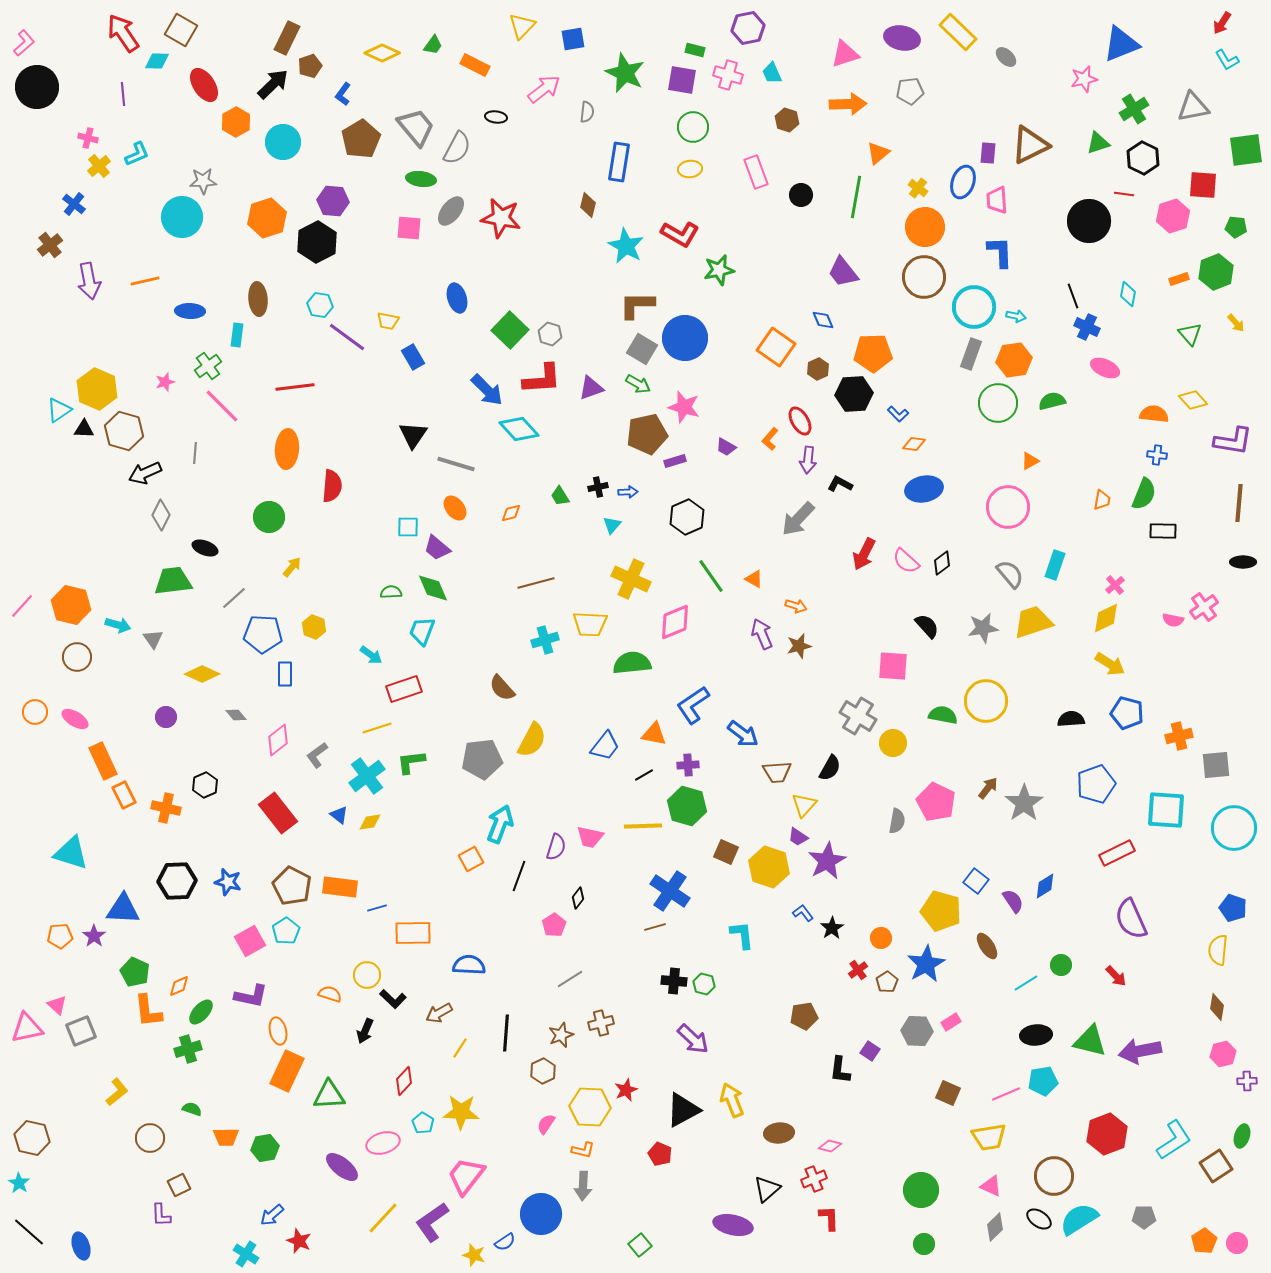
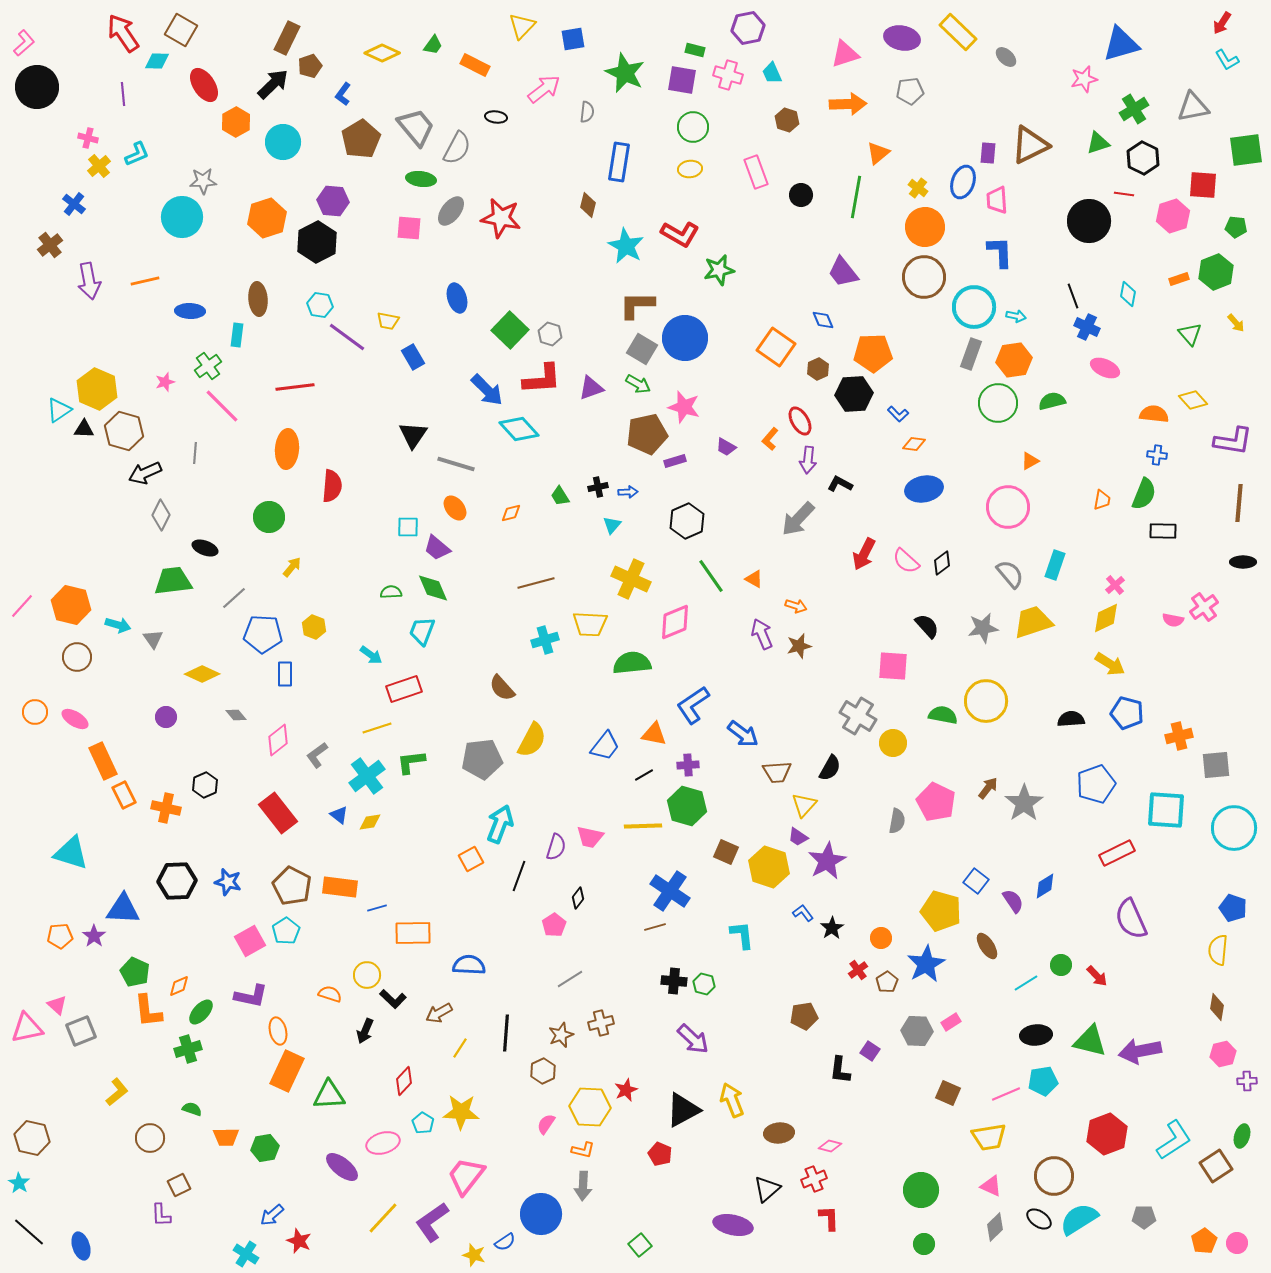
blue triangle at (1121, 44): rotated 6 degrees clockwise
black hexagon at (687, 517): moved 4 px down
red arrow at (1116, 976): moved 19 px left
